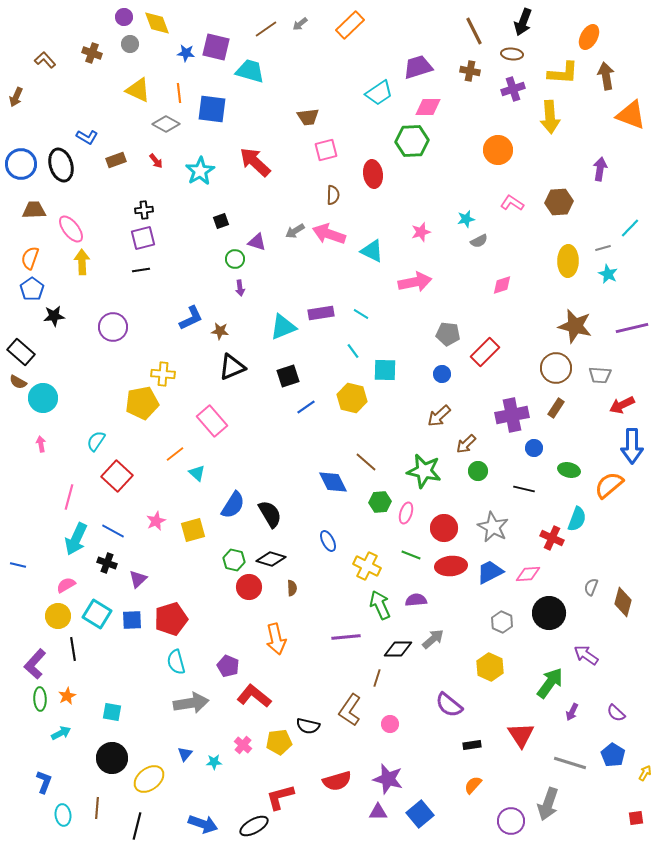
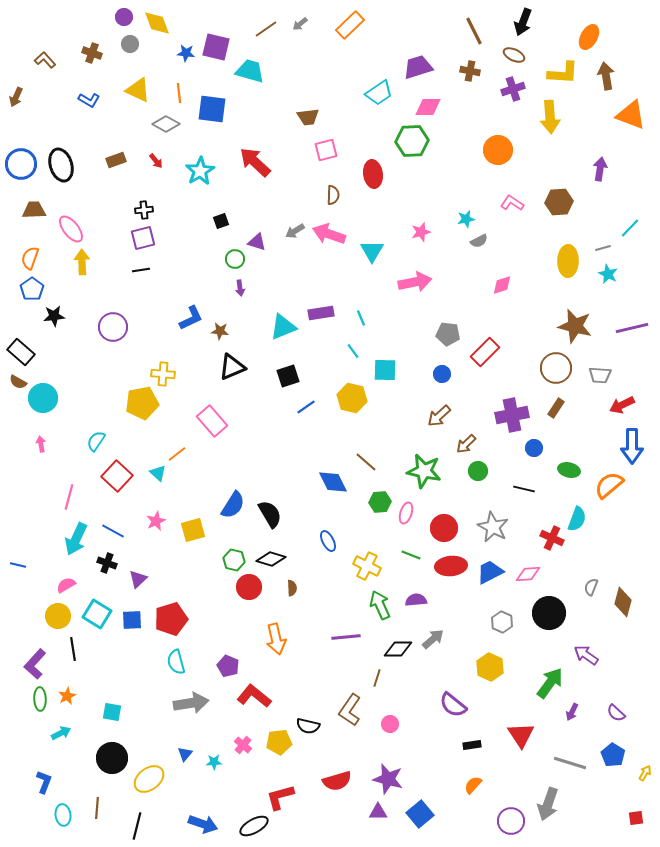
brown ellipse at (512, 54): moved 2 px right, 1 px down; rotated 20 degrees clockwise
blue L-shape at (87, 137): moved 2 px right, 37 px up
cyan triangle at (372, 251): rotated 35 degrees clockwise
cyan line at (361, 314): moved 4 px down; rotated 35 degrees clockwise
orange line at (175, 454): moved 2 px right
cyan triangle at (197, 473): moved 39 px left
purple semicircle at (449, 705): moved 4 px right
